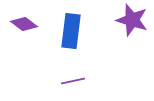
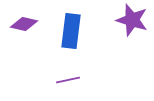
purple diamond: rotated 24 degrees counterclockwise
purple line: moved 5 px left, 1 px up
